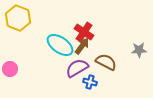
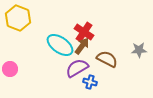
brown semicircle: moved 1 px right, 3 px up
